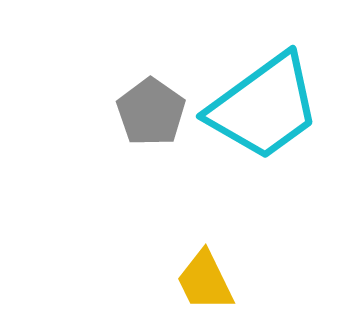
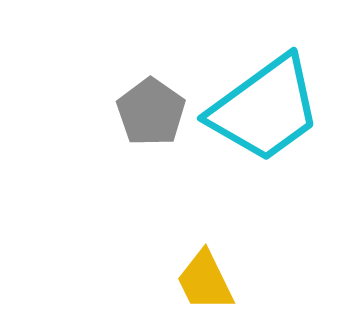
cyan trapezoid: moved 1 px right, 2 px down
